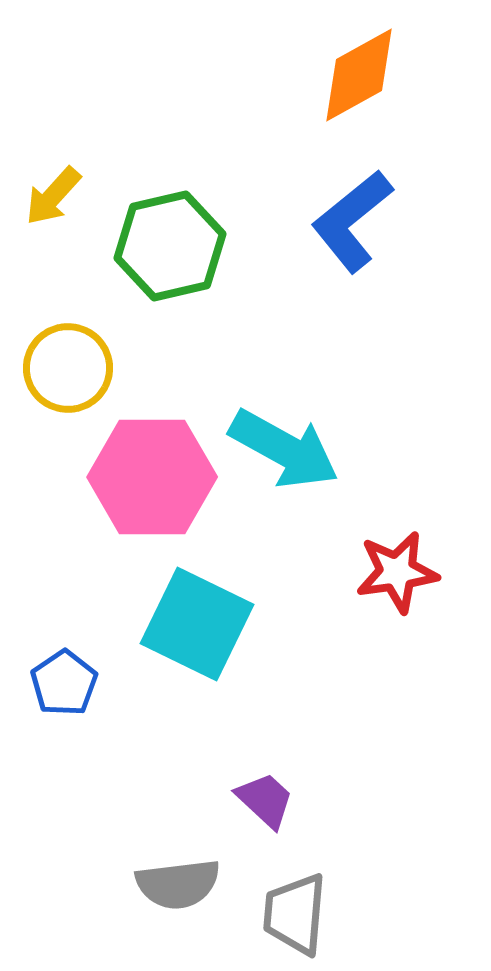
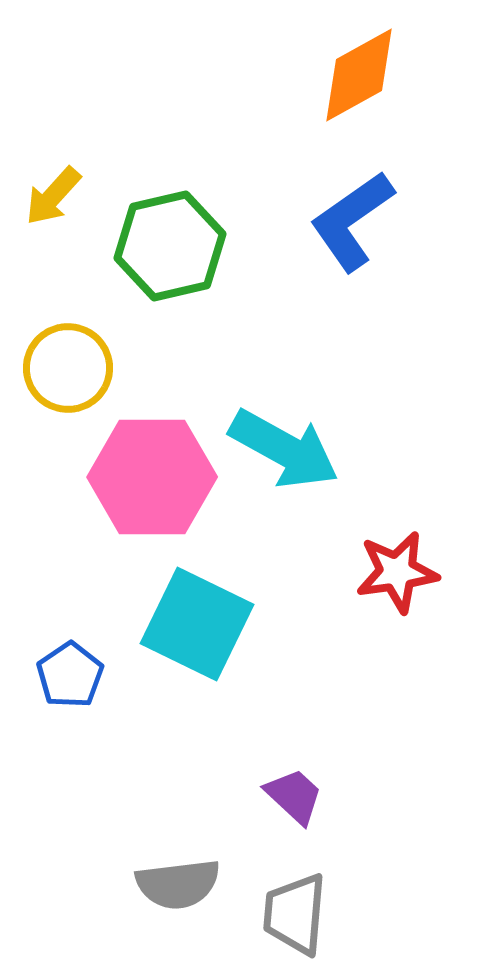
blue L-shape: rotated 4 degrees clockwise
blue pentagon: moved 6 px right, 8 px up
purple trapezoid: moved 29 px right, 4 px up
